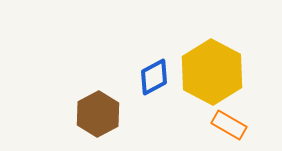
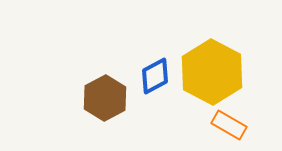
blue diamond: moved 1 px right, 1 px up
brown hexagon: moved 7 px right, 16 px up
